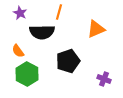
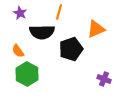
black pentagon: moved 3 px right, 12 px up
